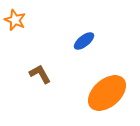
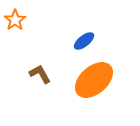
orange star: rotated 15 degrees clockwise
orange ellipse: moved 13 px left, 13 px up
